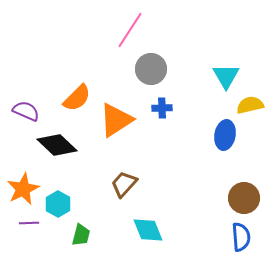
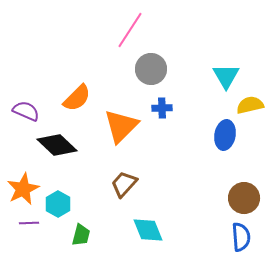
orange triangle: moved 5 px right, 6 px down; rotated 12 degrees counterclockwise
